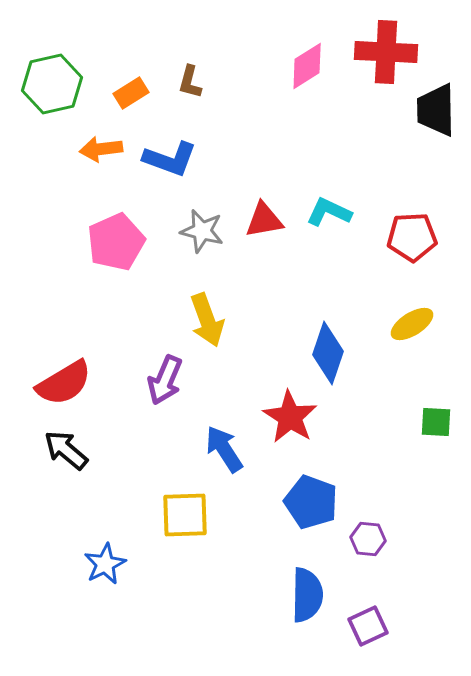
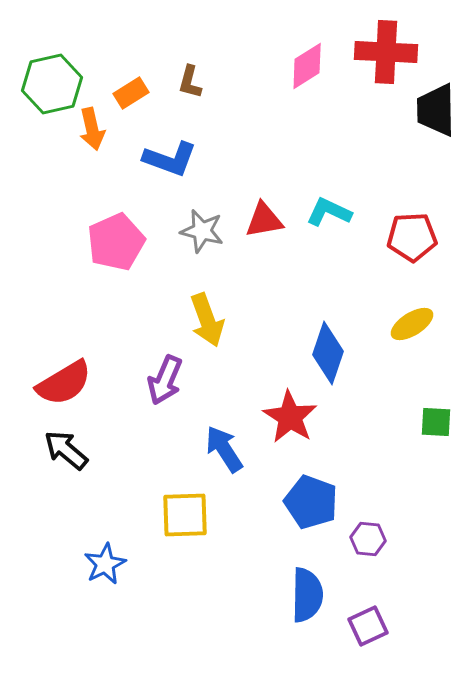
orange arrow: moved 9 px left, 20 px up; rotated 96 degrees counterclockwise
